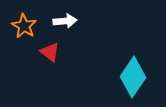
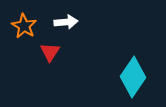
white arrow: moved 1 px right, 1 px down
red triangle: rotated 25 degrees clockwise
